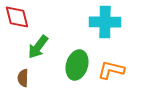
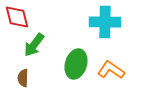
green arrow: moved 4 px left, 2 px up
green ellipse: moved 1 px left, 1 px up
orange L-shape: rotated 20 degrees clockwise
